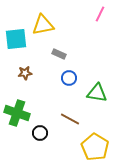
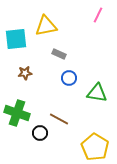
pink line: moved 2 px left, 1 px down
yellow triangle: moved 3 px right, 1 px down
brown line: moved 11 px left
